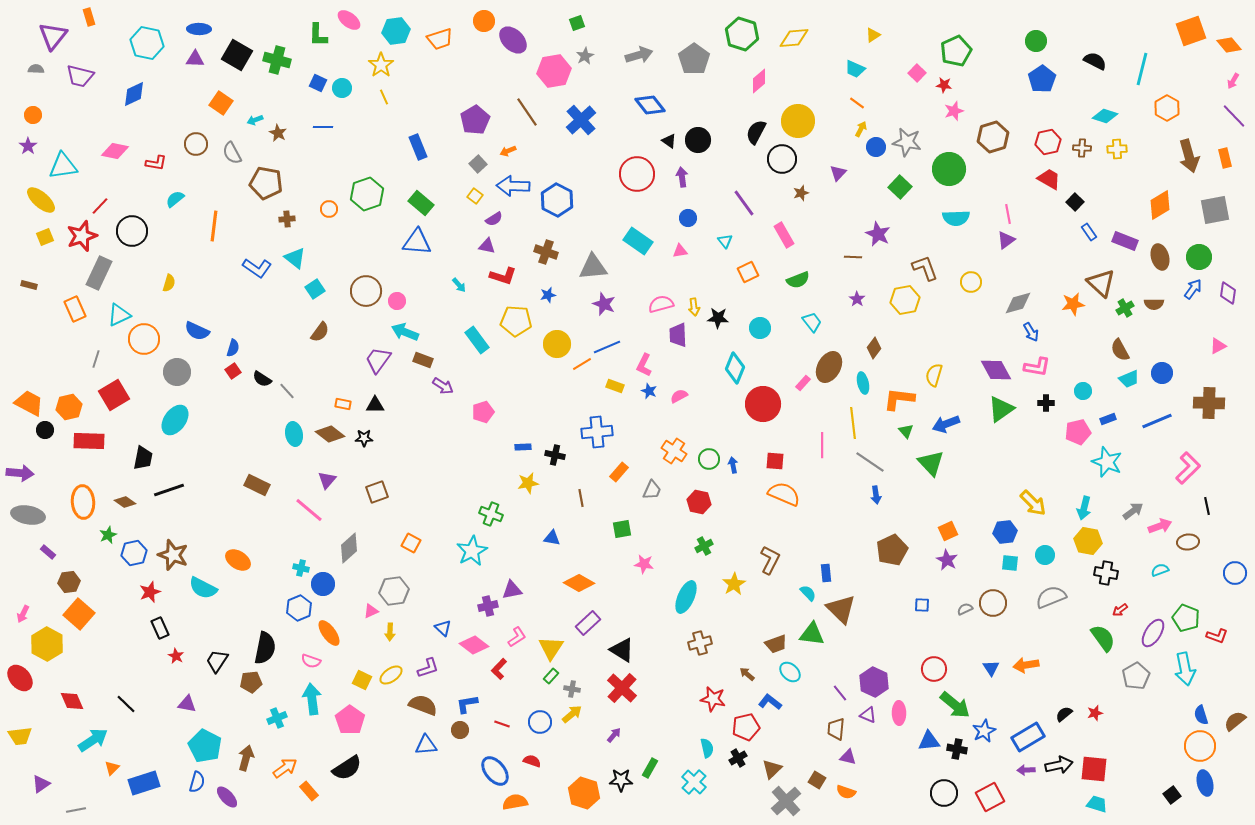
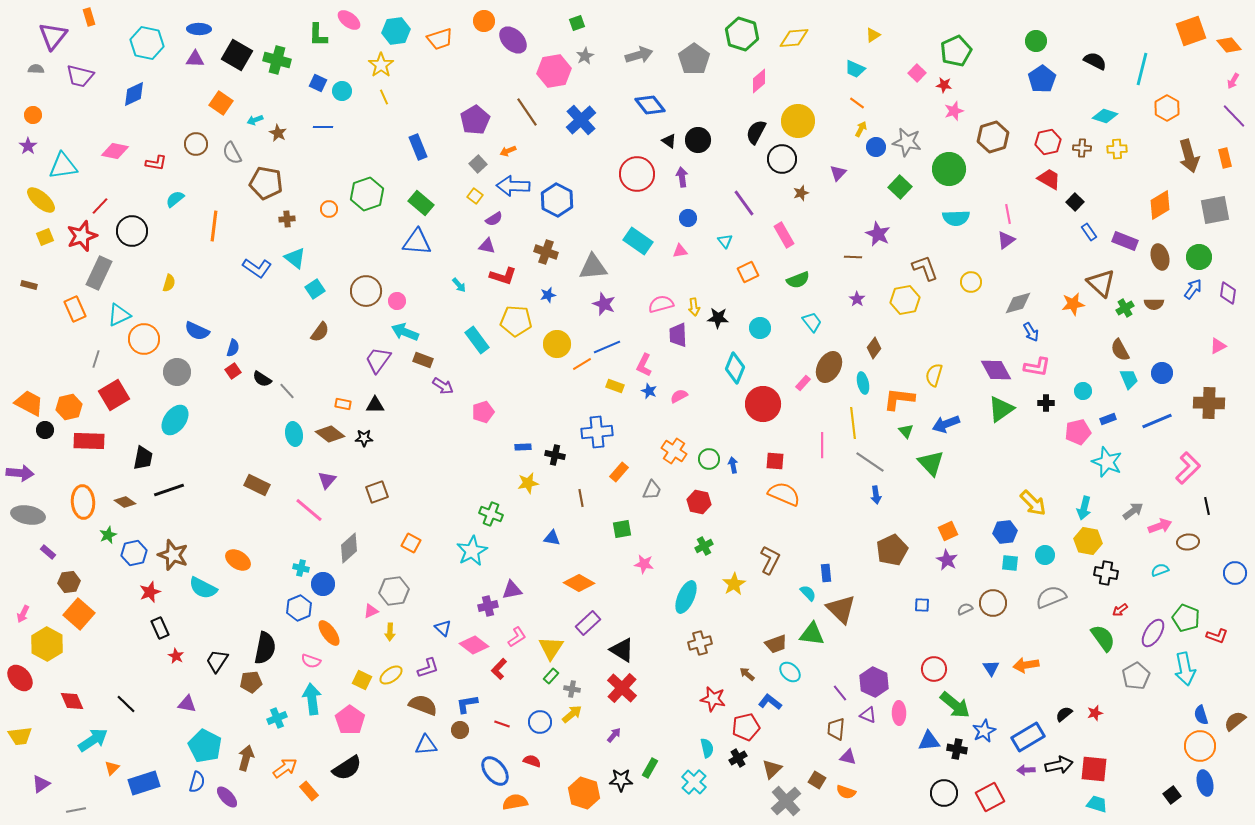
cyan circle at (342, 88): moved 3 px down
cyan trapezoid at (1129, 379): rotated 90 degrees counterclockwise
